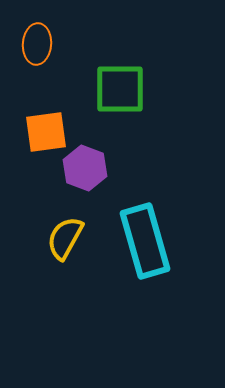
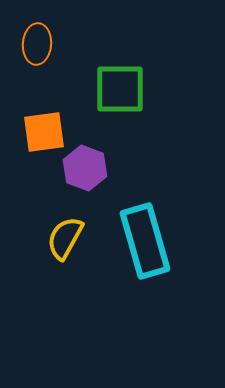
orange square: moved 2 px left
